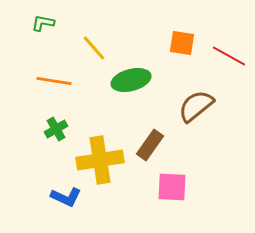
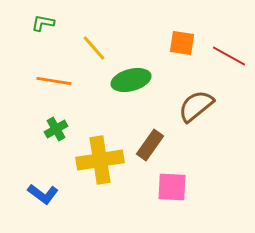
blue L-shape: moved 23 px left, 3 px up; rotated 12 degrees clockwise
